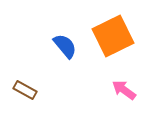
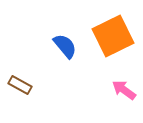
brown rectangle: moved 5 px left, 5 px up
